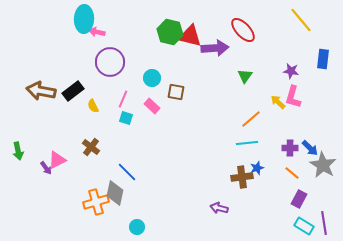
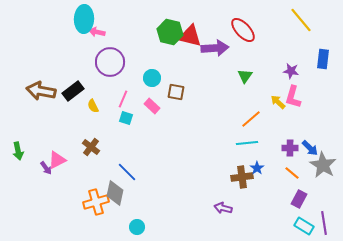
blue star at (257, 168): rotated 16 degrees counterclockwise
purple arrow at (219, 208): moved 4 px right
